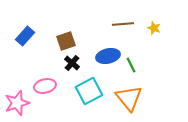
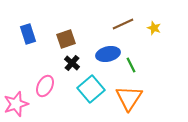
brown line: rotated 20 degrees counterclockwise
blue rectangle: moved 3 px right, 2 px up; rotated 60 degrees counterclockwise
brown square: moved 2 px up
blue ellipse: moved 2 px up
pink ellipse: rotated 50 degrees counterclockwise
cyan square: moved 2 px right, 2 px up; rotated 12 degrees counterclockwise
orange triangle: rotated 12 degrees clockwise
pink star: moved 1 px left, 1 px down
